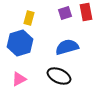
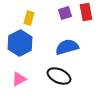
blue hexagon: rotated 10 degrees counterclockwise
